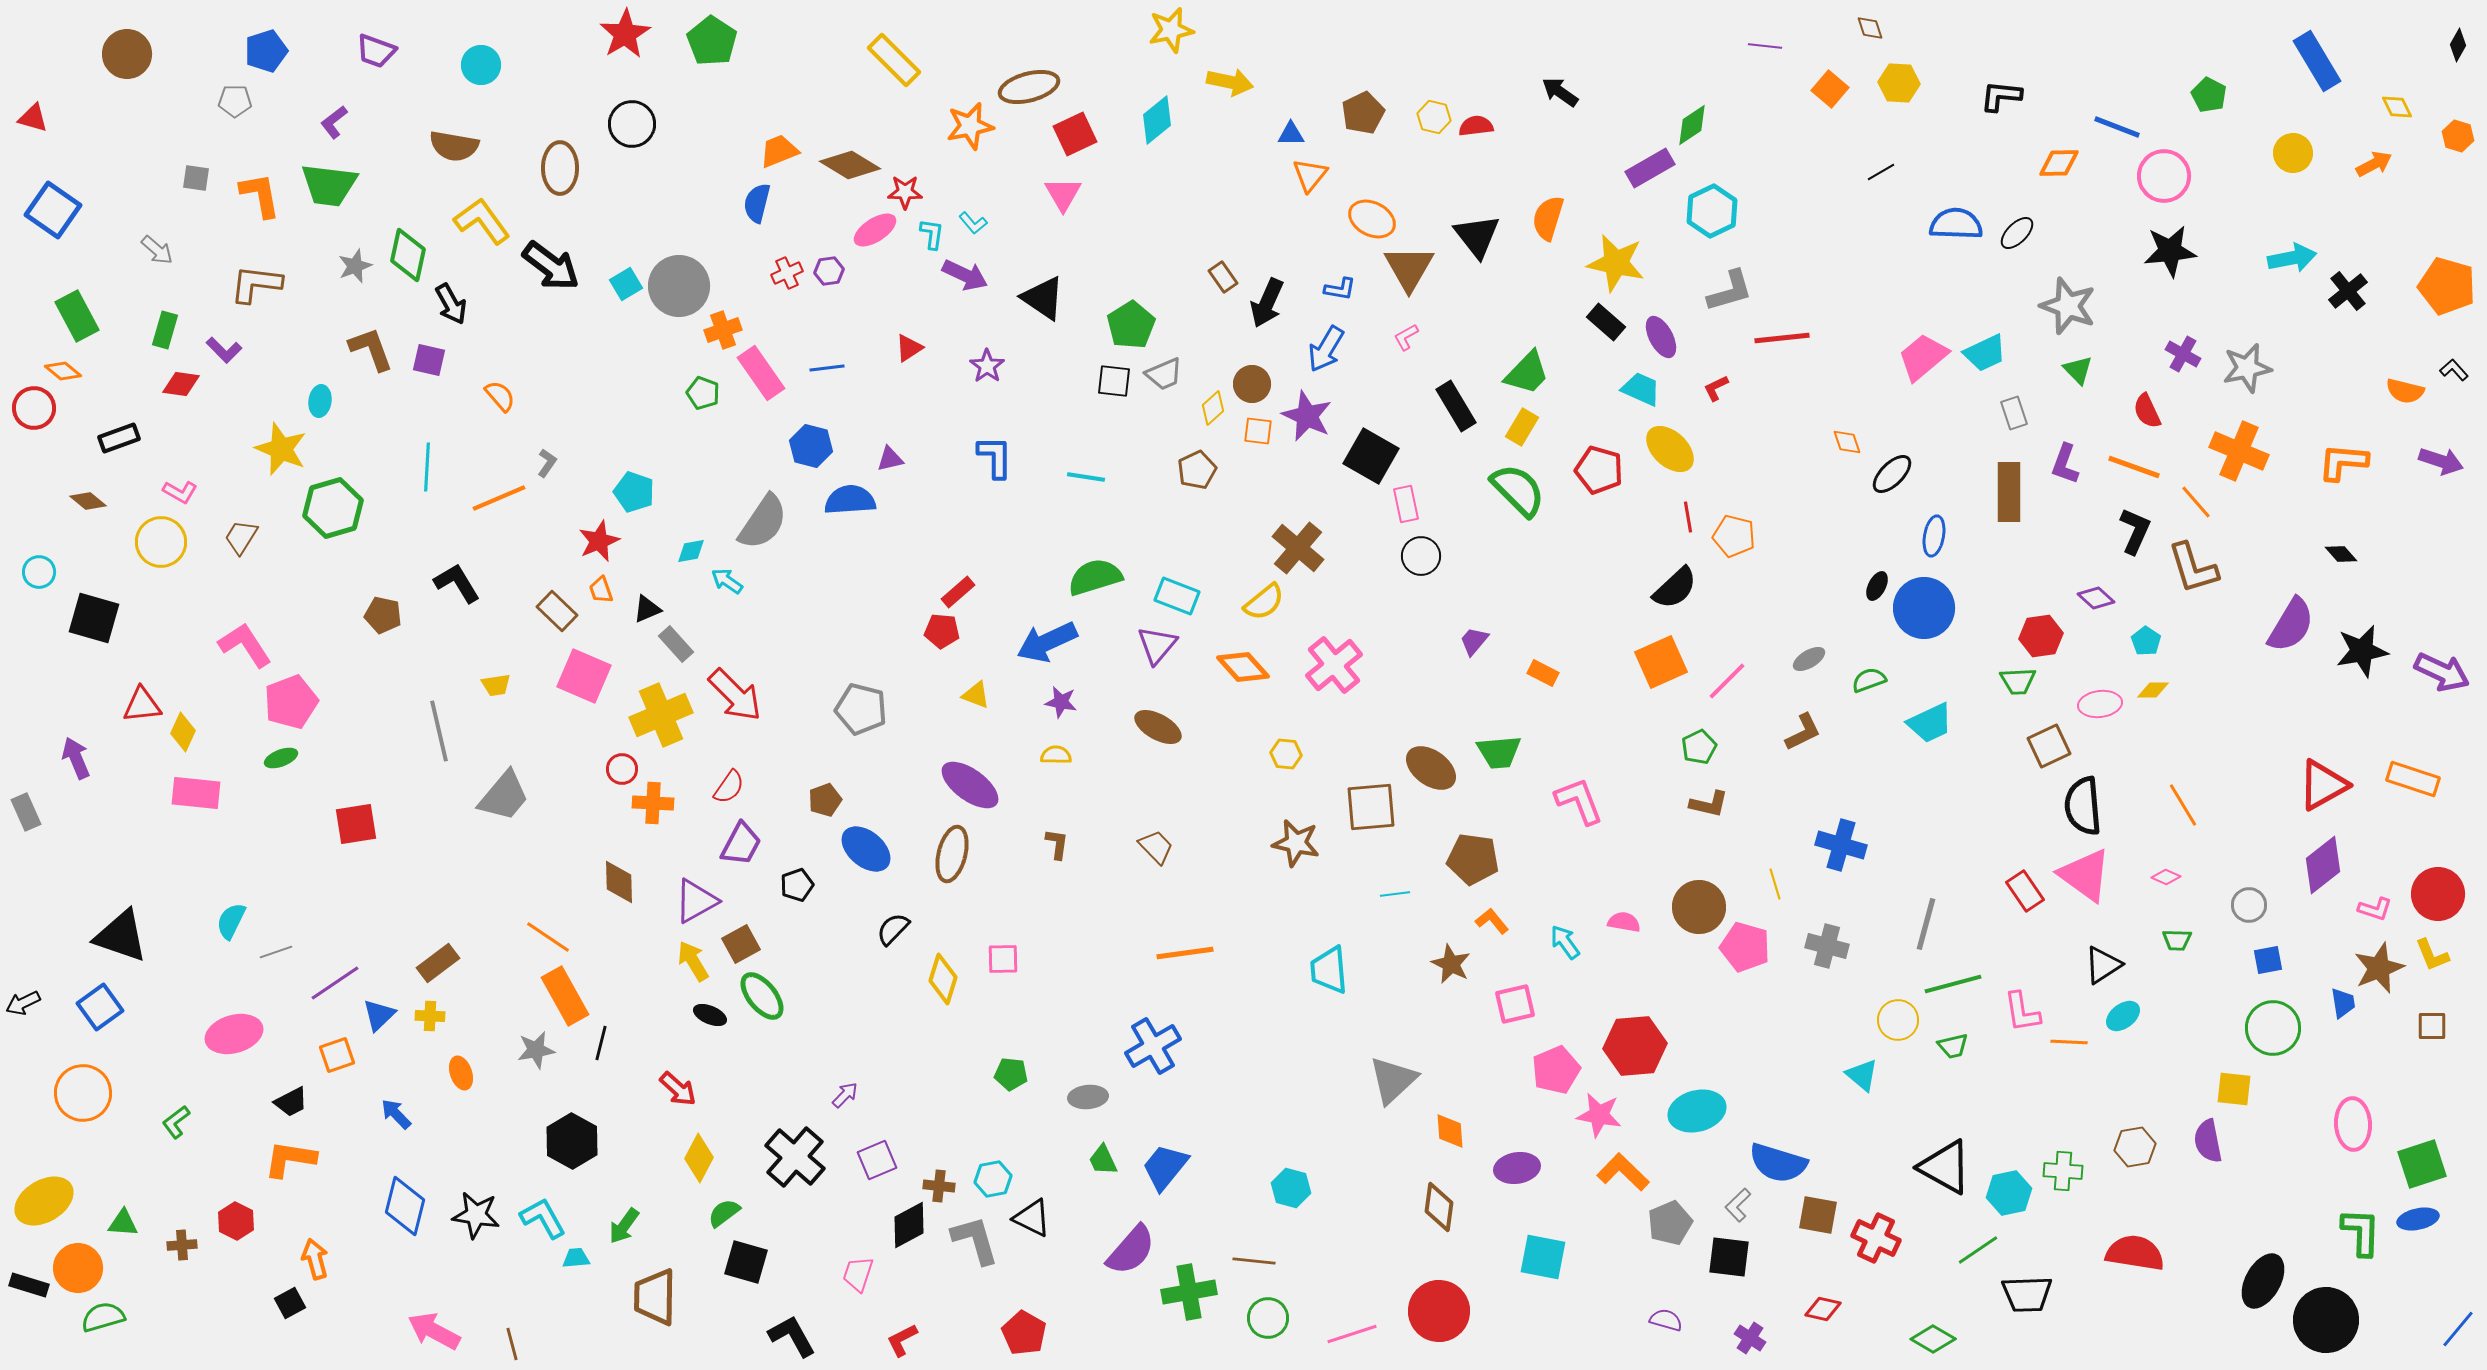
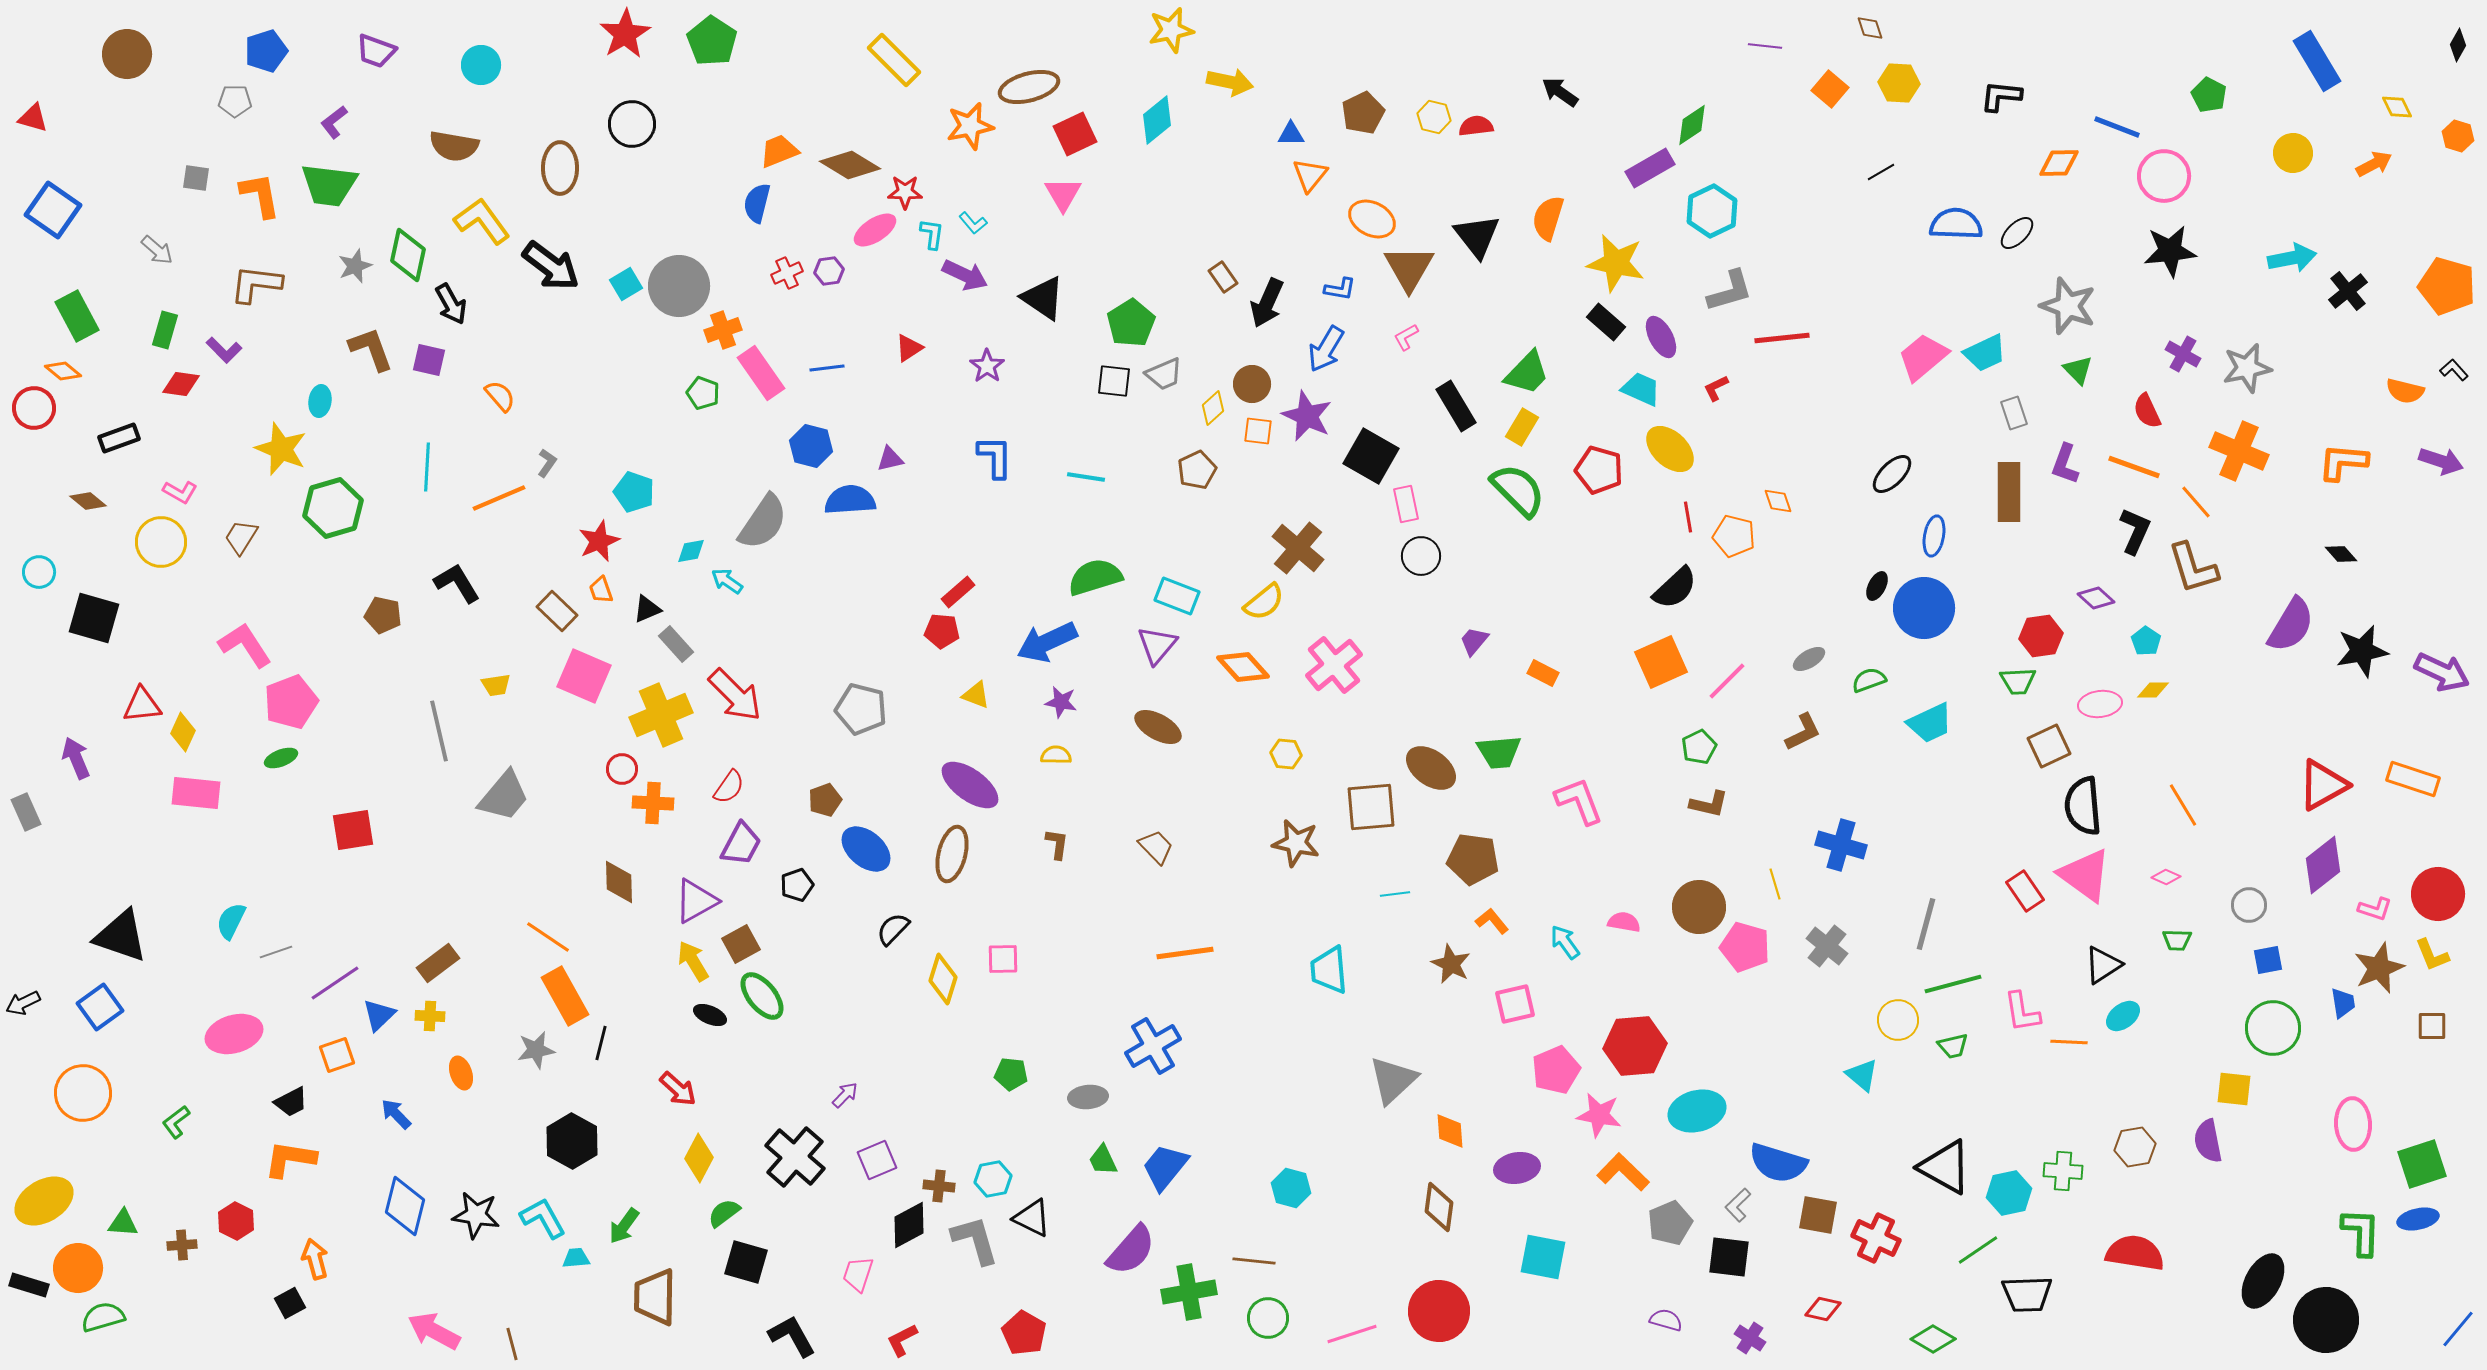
green pentagon at (1131, 325): moved 2 px up
orange diamond at (1847, 442): moved 69 px left, 59 px down
red square at (356, 824): moved 3 px left, 6 px down
gray cross at (1827, 946): rotated 24 degrees clockwise
